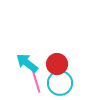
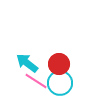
red circle: moved 2 px right
pink line: rotated 40 degrees counterclockwise
